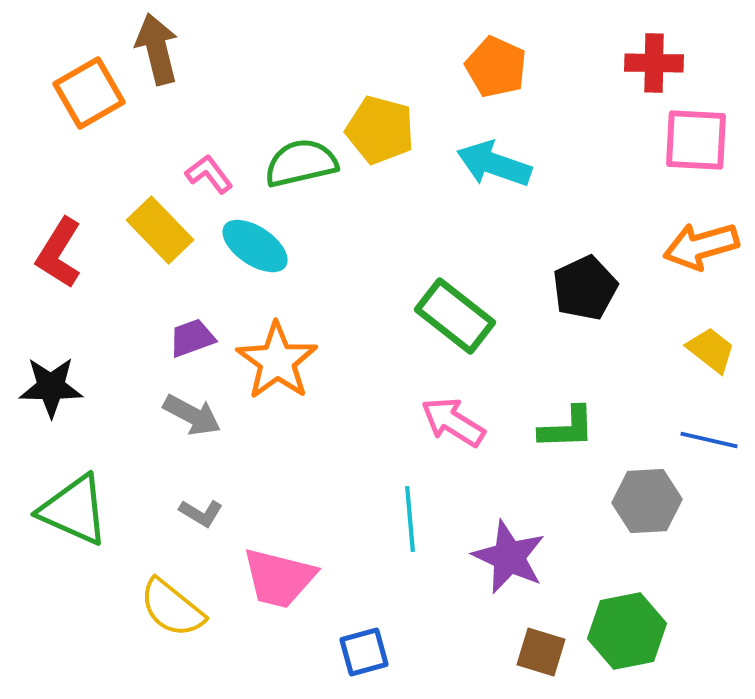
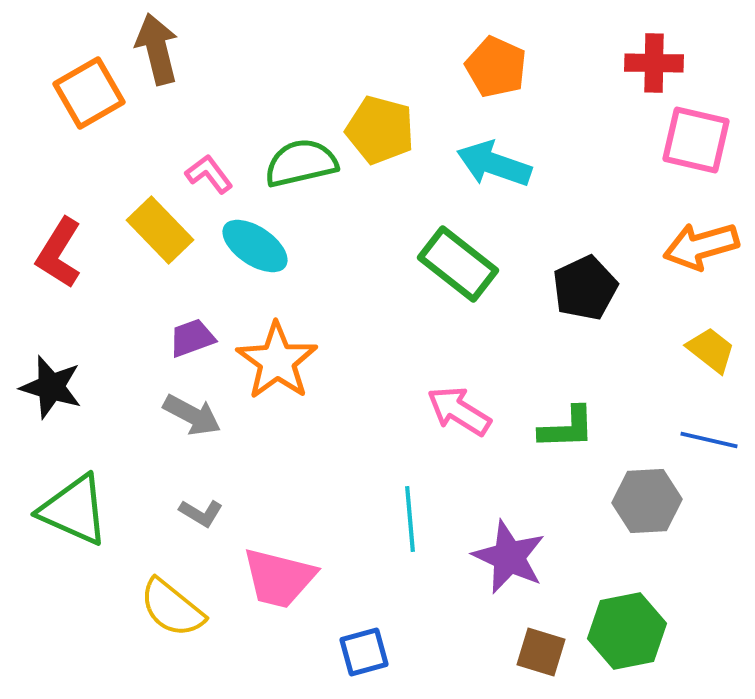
pink square: rotated 10 degrees clockwise
green rectangle: moved 3 px right, 52 px up
black star: rotated 16 degrees clockwise
pink arrow: moved 6 px right, 11 px up
